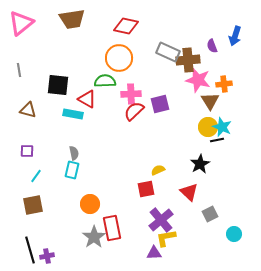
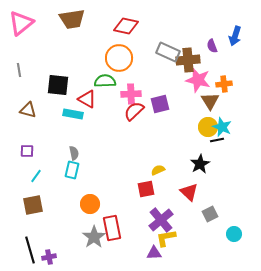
purple cross at (47, 256): moved 2 px right, 1 px down
